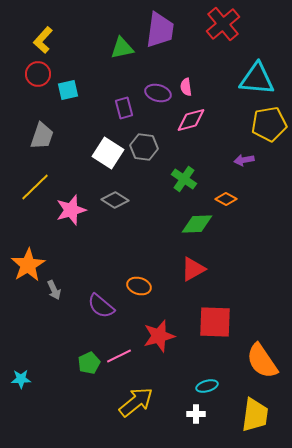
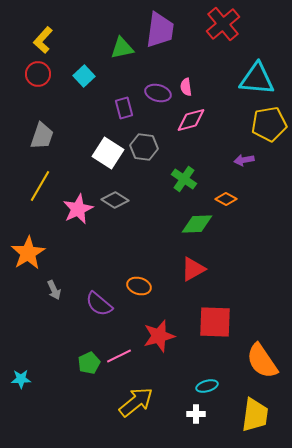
cyan square: moved 16 px right, 14 px up; rotated 30 degrees counterclockwise
yellow line: moved 5 px right, 1 px up; rotated 16 degrees counterclockwise
pink star: moved 7 px right, 1 px up; rotated 8 degrees counterclockwise
orange star: moved 12 px up
purple semicircle: moved 2 px left, 2 px up
